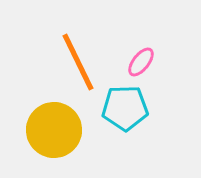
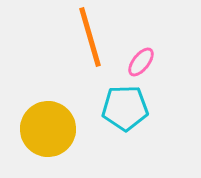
orange line: moved 12 px right, 25 px up; rotated 10 degrees clockwise
yellow circle: moved 6 px left, 1 px up
